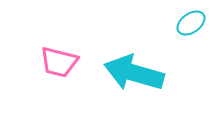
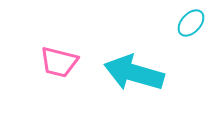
cyan ellipse: rotated 12 degrees counterclockwise
